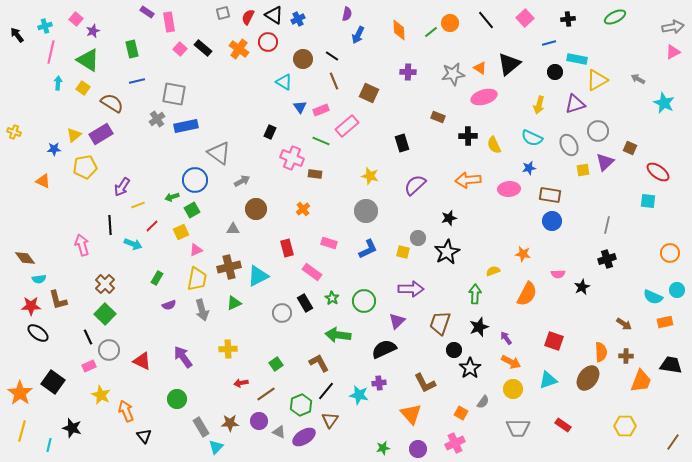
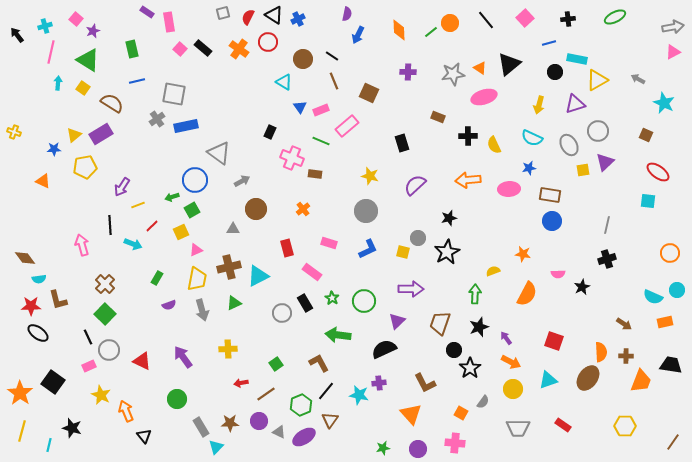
brown square at (630, 148): moved 16 px right, 13 px up
pink cross at (455, 443): rotated 30 degrees clockwise
